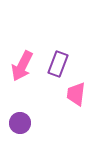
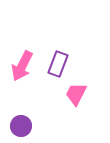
pink trapezoid: rotated 20 degrees clockwise
purple circle: moved 1 px right, 3 px down
